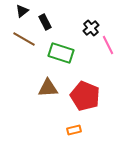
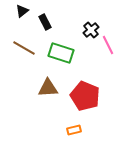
black cross: moved 2 px down
brown line: moved 9 px down
